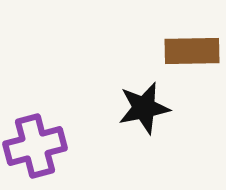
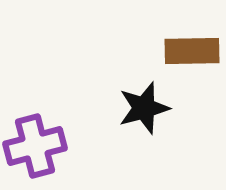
black star: rotated 4 degrees counterclockwise
